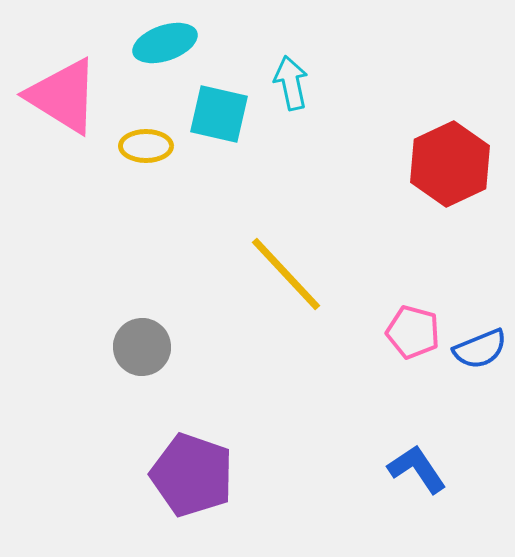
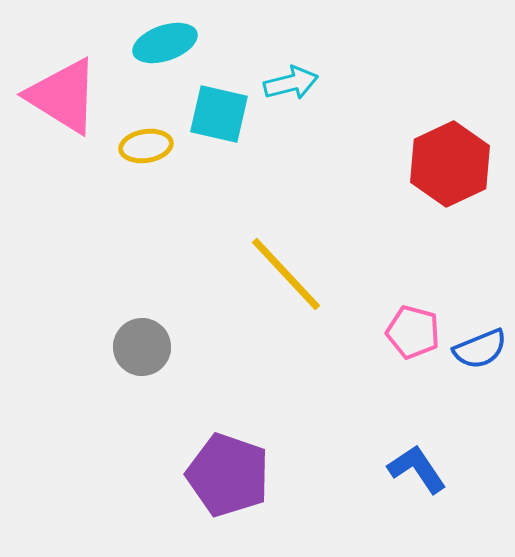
cyan arrow: rotated 88 degrees clockwise
yellow ellipse: rotated 9 degrees counterclockwise
purple pentagon: moved 36 px right
